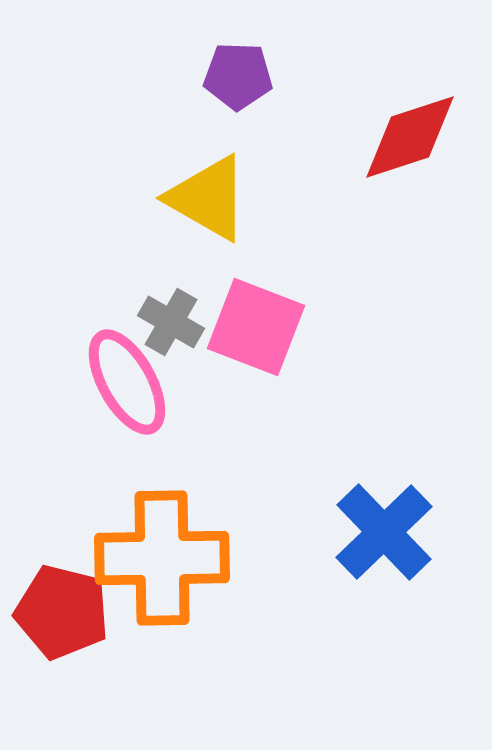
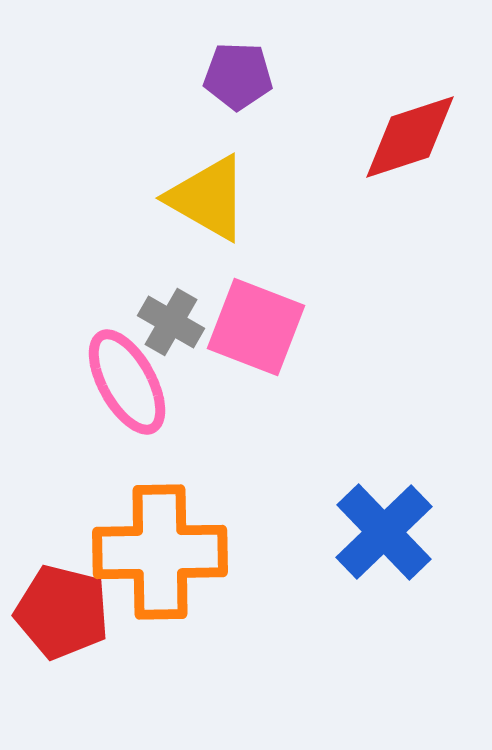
orange cross: moved 2 px left, 6 px up
